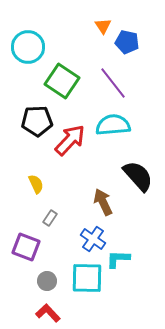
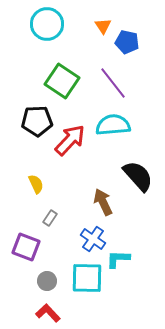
cyan circle: moved 19 px right, 23 px up
